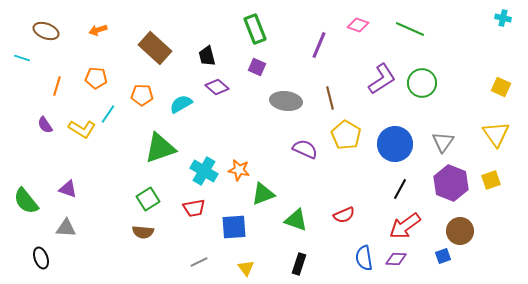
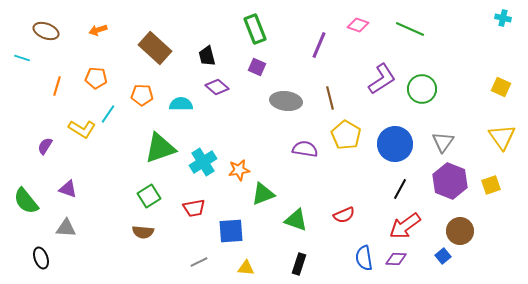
green circle at (422, 83): moved 6 px down
cyan semicircle at (181, 104): rotated 30 degrees clockwise
purple semicircle at (45, 125): moved 21 px down; rotated 66 degrees clockwise
yellow triangle at (496, 134): moved 6 px right, 3 px down
purple semicircle at (305, 149): rotated 15 degrees counterclockwise
orange star at (239, 170): rotated 20 degrees counterclockwise
cyan cross at (204, 171): moved 1 px left, 9 px up; rotated 28 degrees clockwise
yellow square at (491, 180): moved 5 px down
purple hexagon at (451, 183): moved 1 px left, 2 px up
green square at (148, 199): moved 1 px right, 3 px up
blue square at (234, 227): moved 3 px left, 4 px down
blue square at (443, 256): rotated 21 degrees counterclockwise
yellow triangle at (246, 268): rotated 48 degrees counterclockwise
